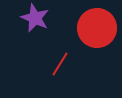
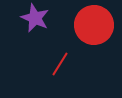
red circle: moved 3 px left, 3 px up
